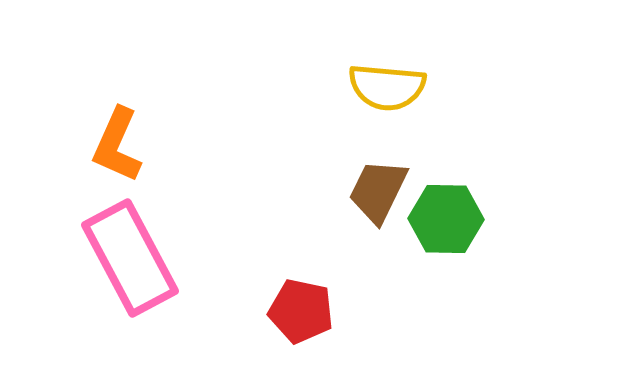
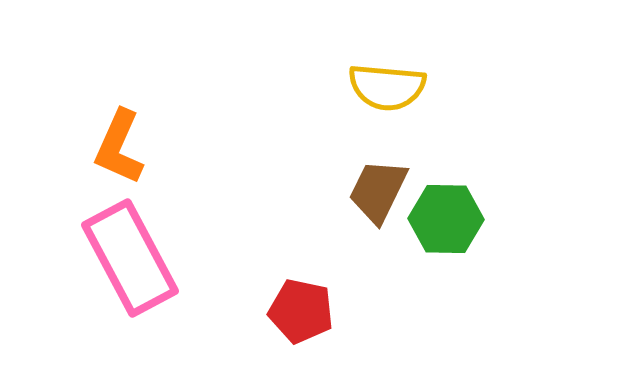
orange L-shape: moved 2 px right, 2 px down
